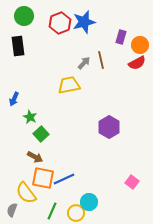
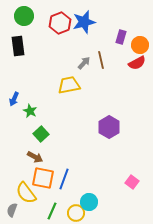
green star: moved 6 px up
blue line: rotated 45 degrees counterclockwise
